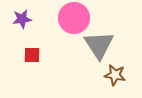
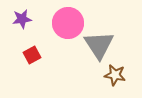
pink circle: moved 6 px left, 5 px down
red square: rotated 30 degrees counterclockwise
